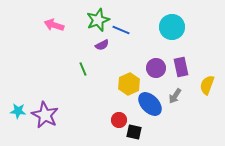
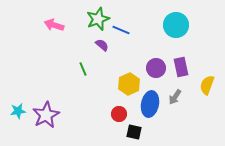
green star: moved 1 px up
cyan circle: moved 4 px right, 2 px up
purple semicircle: rotated 112 degrees counterclockwise
gray arrow: moved 1 px down
blue ellipse: rotated 55 degrees clockwise
cyan star: rotated 14 degrees counterclockwise
purple star: moved 1 px right; rotated 16 degrees clockwise
red circle: moved 6 px up
